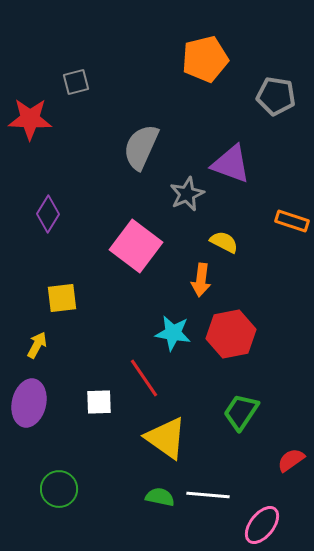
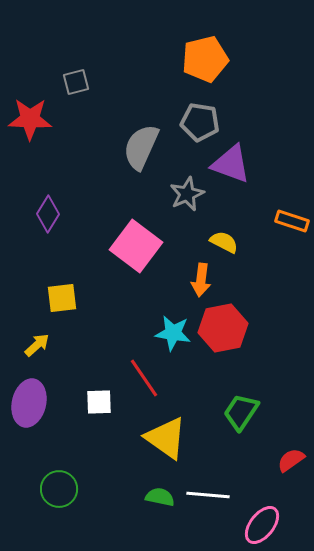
gray pentagon: moved 76 px left, 26 px down
red hexagon: moved 8 px left, 6 px up
yellow arrow: rotated 20 degrees clockwise
